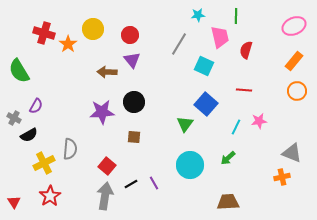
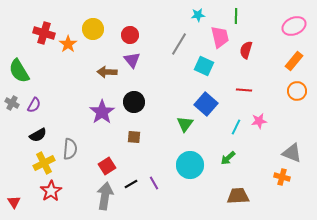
purple semicircle: moved 2 px left, 1 px up
purple star: rotated 30 degrees counterclockwise
gray cross: moved 2 px left, 15 px up
black semicircle: moved 9 px right
red square: rotated 18 degrees clockwise
orange cross: rotated 28 degrees clockwise
red star: moved 1 px right, 5 px up
brown trapezoid: moved 10 px right, 6 px up
